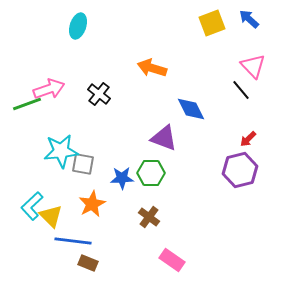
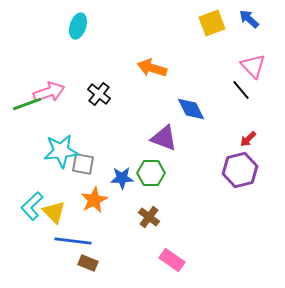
pink arrow: moved 3 px down
orange star: moved 2 px right, 4 px up
yellow triangle: moved 3 px right, 4 px up
